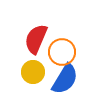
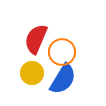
yellow circle: moved 1 px left, 1 px down
blue semicircle: moved 2 px left
